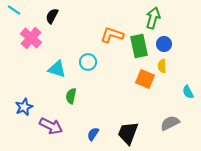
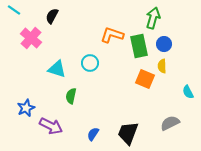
cyan circle: moved 2 px right, 1 px down
blue star: moved 2 px right, 1 px down
